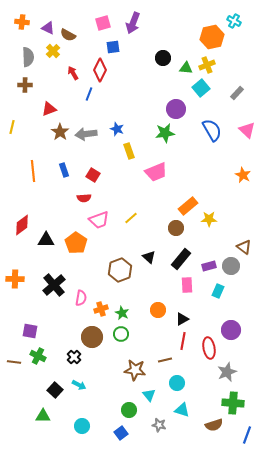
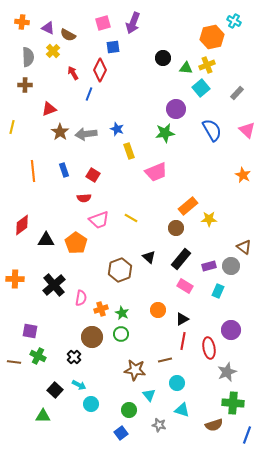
yellow line at (131, 218): rotated 72 degrees clockwise
pink rectangle at (187, 285): moved 2 px left, 1 px down; rotated 56 degrees counterclockwise
cyan circle at (82, 426): moved 9 px right, 22 px up
